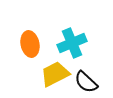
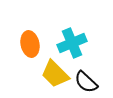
yellow trapezoid: rotated 108 degrees counterclockwise
